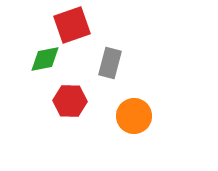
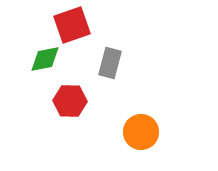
orange circle: moved 7 px right, 16 px down
